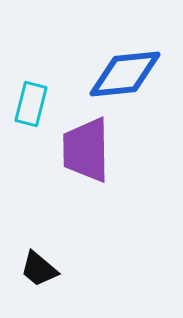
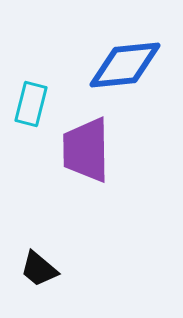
blue diamond: moved 9 px up
